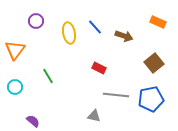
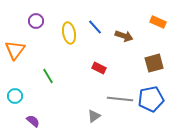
brown square: rotated 24 degrees clockwise
cyan circle: moved 9 px down
gray line: moved 4 px right, 4 px down
gray triangle: rotated 48 degrees counterclockwise
